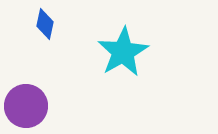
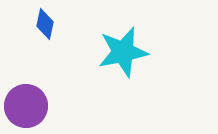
cyan star: rotated 18 degrees clockwise
